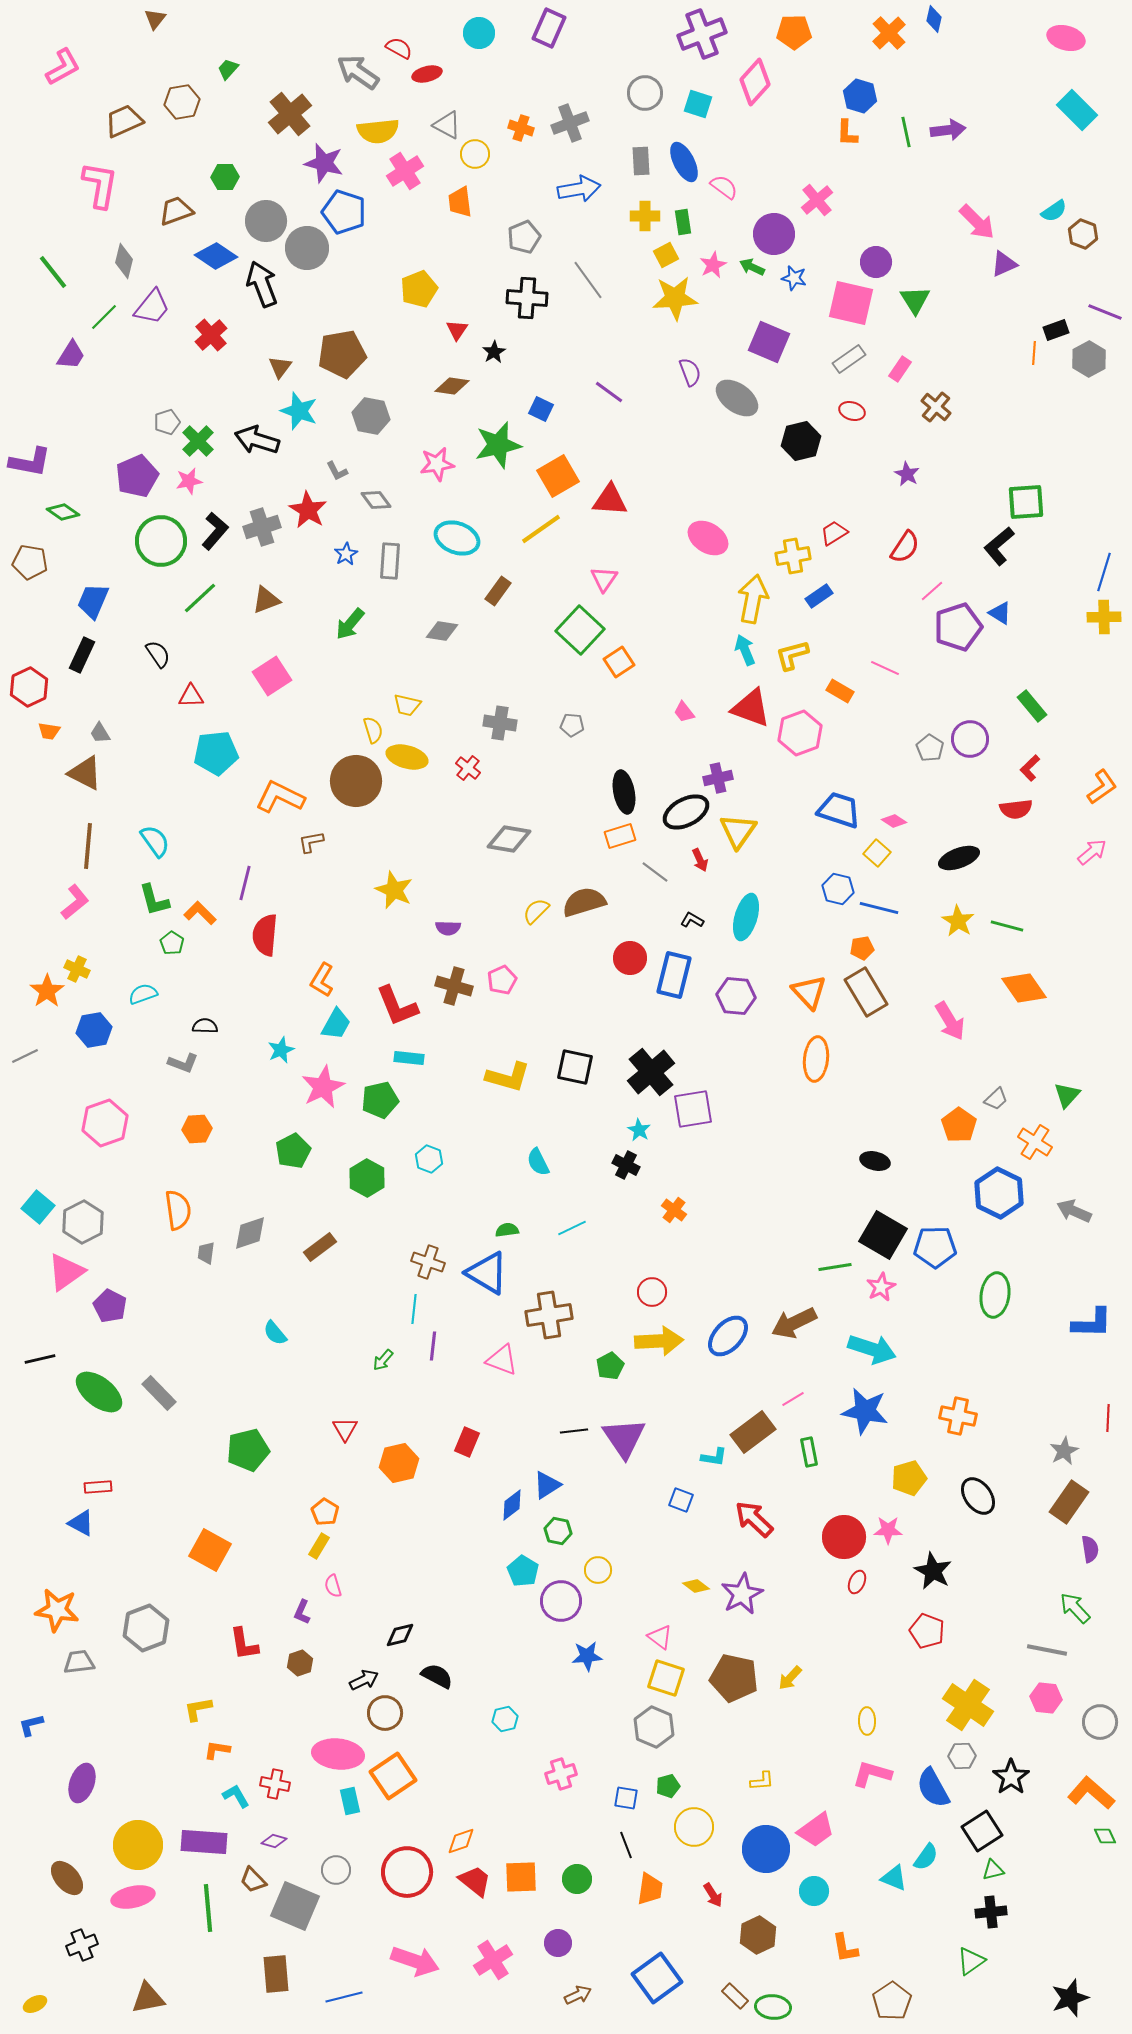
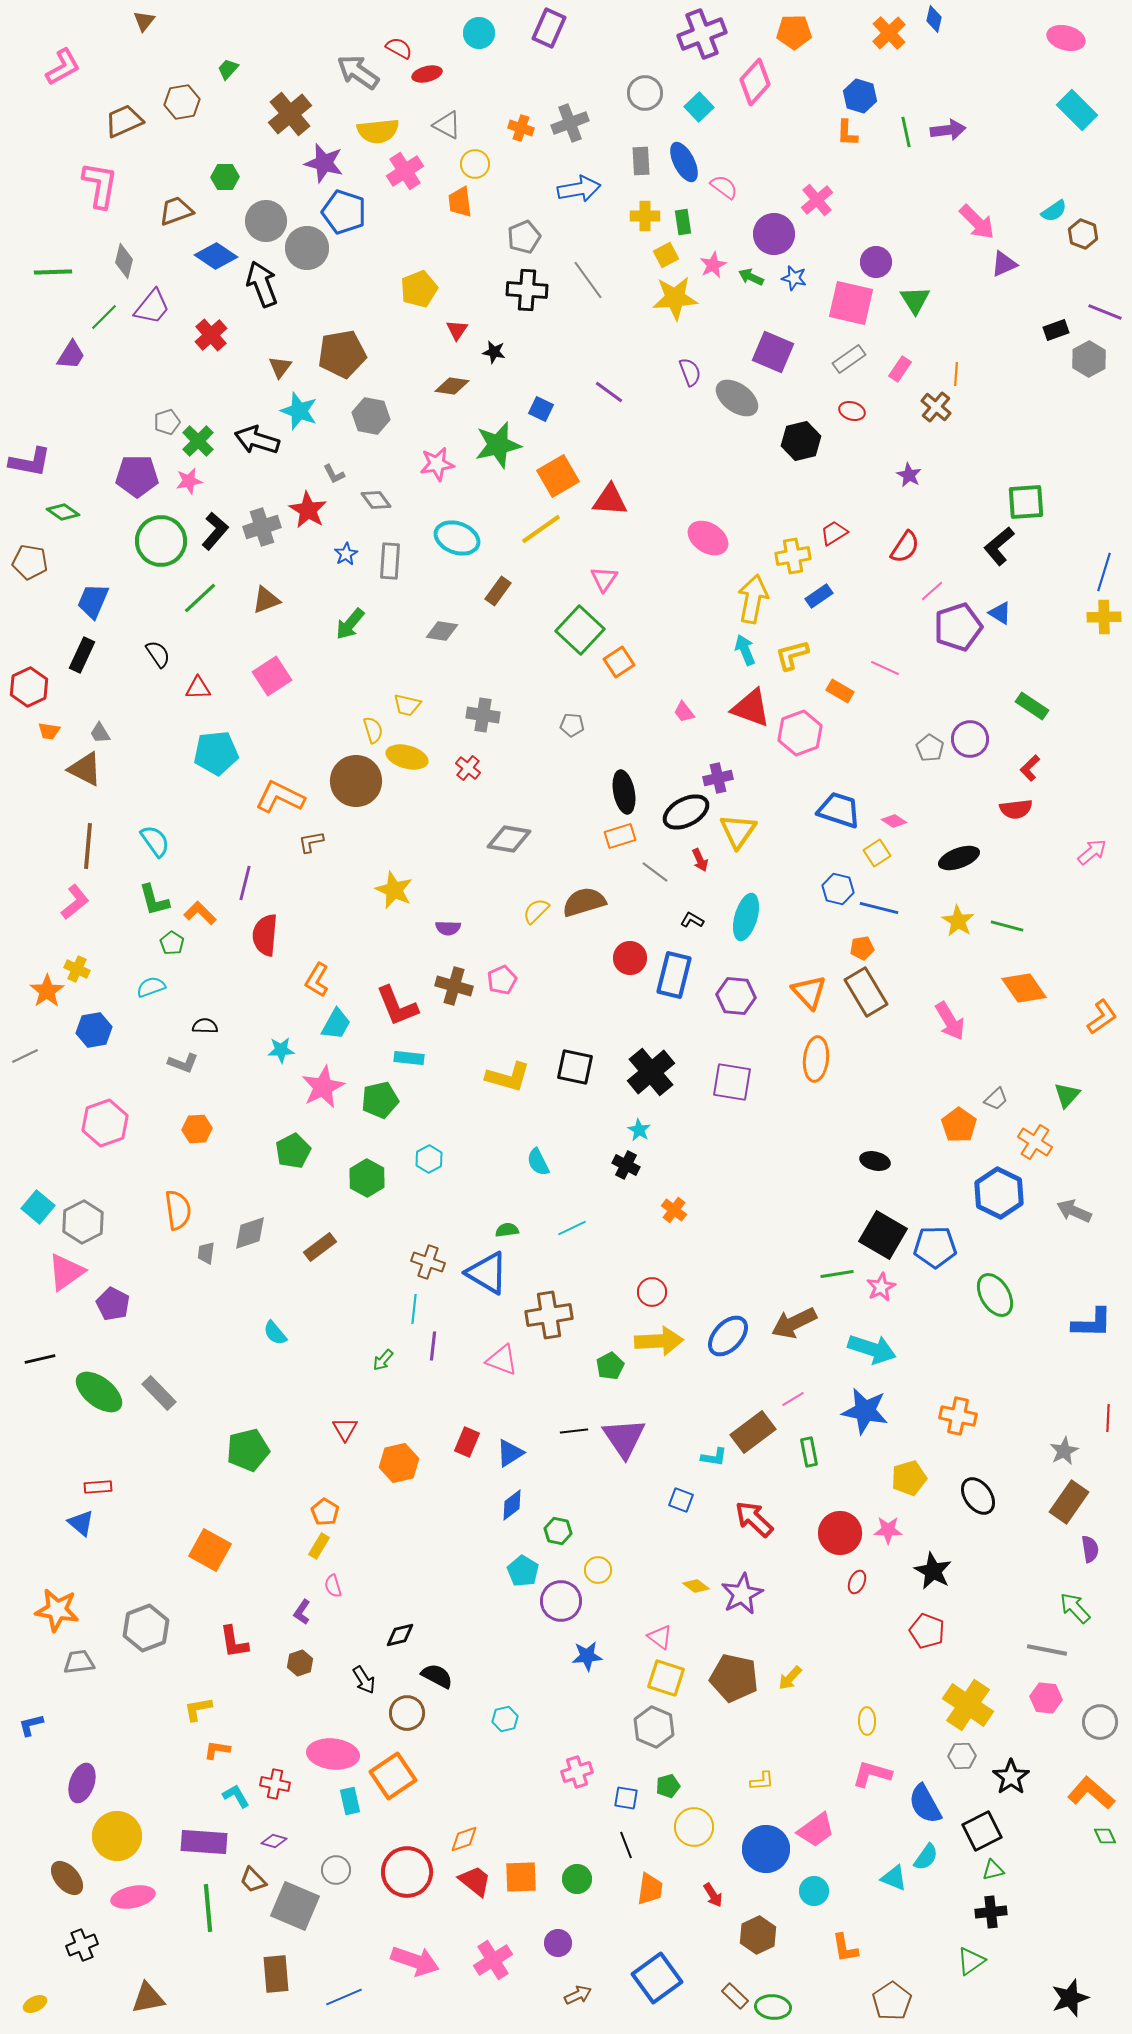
brown triangle at (155, 19): moved 11 px left, 2 px down
cyan square at (698, 104): moved 1 px right, 3 px down; rotated 28 degrees clockwise
yellow circle at (475, 154): moved 10 px down
green arrow at (752, 267): moved 1 px left, 10 px down
green line at (53, 272): rotated 54 degrees counterclockwise
black cross at (527, 298): moved 8 px up
purple square at (769, 342): moved 4 px right, 10 px down
black star at (494, 352): rotated 30 degrees counterclockwise
orange line at (1034, 353): moved 78 px left, 21 px down
gray L-shape at (337, 471): moved 3 px left, 3 px down
purple star at (907, 474): moved 2 px right, 1 px down
purple pentagon at (137, 476): rotated 24 degrees clockwise
red triangle at (191, 696): moved 7 px right, 8 px up
green rectangle at (1032, 706): rotated 16 degrees counterclockwise
gray cross at (500, 723): moved 17 px left, 8 px up
brown triangle at (85, 773): moved 4 px up
orange L-shape at (1102, 787): moved 230 px down
yellow square at (877, 853): rotated 16 degrees clockwise
orange L-shape at (322, 980): moved 5 px left
cyan semicircle at (143, 994): moved 8 px right, 7 px up
cyan star at (281, 1050): rotated 20 degrees clockwise
purple square at (693, 1109): moved 39 px right, 27 px up; rotated 18 degrees clockwise
cyan hexagon at (429, 1159): rotated 12 degrees clockwise
green line at (835, 1267): moved 2 px right, 7 px down
green ellipse at (995, 1295): rotated 39 degrees counterclockwise
purple pentagon at (110, 1306): moved 3 px right, 2 px up
blue triangle at (547, 1485): moved 37 px left, 32 px up
blue triangle at (81, 1523): rotated 12 degrees clockwise
red circle at (844, 1537): moved 4 px left, 4 px up
purple L-shape at (302, 1612): rotated 10 degrees clockwise
red L-shape at (244, 1644): moved 10 px left, 2 px up
black arrow at (364, 1680): rotated 84 degrees clockwise
brown circle at (385, 1713): moved 22 px right
pink ellipse at (338, 1754): moved 5 px left
pink cross at (561, 1774): moved 16 px right, 2 px up
blue semicircle at (933, 1788): moved 8 px left, 16 px down
black square at (982, 1831): rotated 6 degrees clockwise
orange diamond at (461, 1841): moved 3 px right, 2 px up
yellow circle at (138, 1845): moved 21 px left, 9 px up
blue line at (344, 1997): rotated 9 degrees counterclockwise
